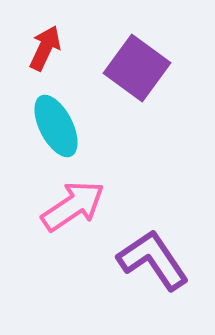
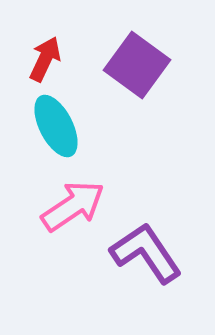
red arrow: moved 11 px down
purple square: moved 3 px up
purple L-shape: moved 7 px left, 7 px up
